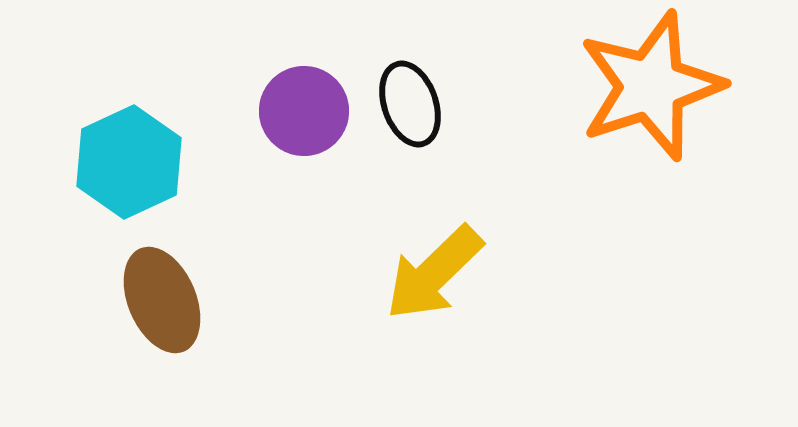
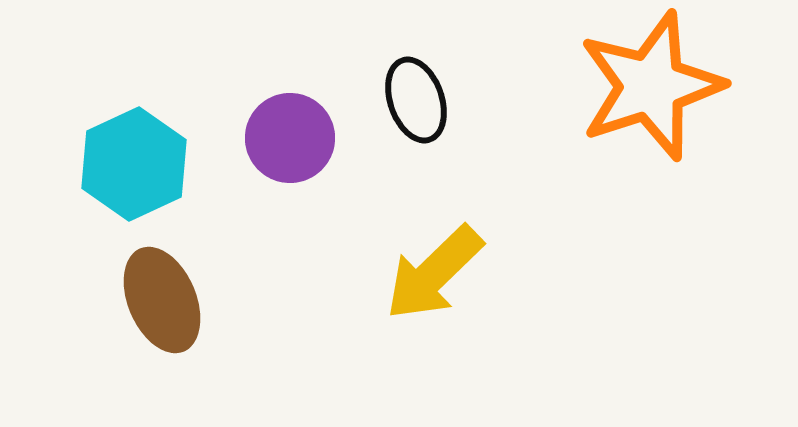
black ellipse: moved 6 px right, 4 px up
purple circle: moved 14 px left, 27 px down
cyan hexagon: moved 5 px right, 2 px down
